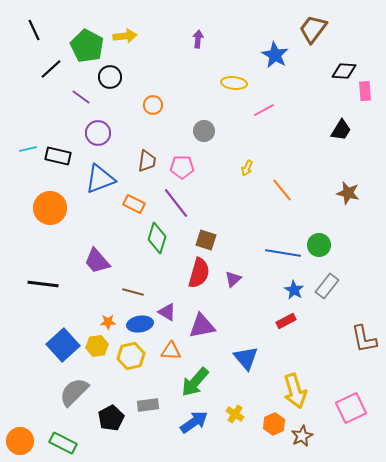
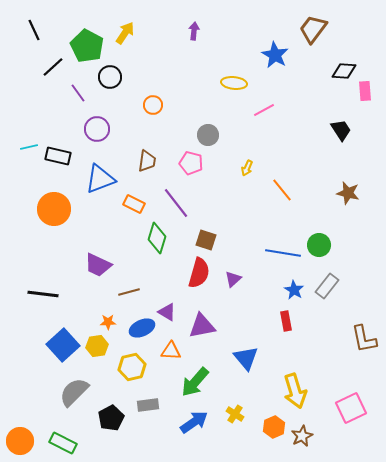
yellow arrow at (125, 36): moved 3 px up; rotated 50 degrees counterclockwise
purple arrow at (198, 39): moved 4 px left, 8 px up
black line at (51, 69): moved 2 px right, 2 px up
purple line at (81, 97): moved 3 px left, 4 px up; rotated 18 degrees clockwise
black trapezoid at (341, 130): rotated 65 degrees counterclockwise
gray circle at (204, 131): moved 4 px right, 4 px down
purple circle at (98, 133): moved 1 px left, 4 px up
cyan line at (28, 149): moved 1 px right, 2 px up
pink pentagon at (182, 167): moved 9 px right, 4 px up; rotated 15 degrees clockwise
orange circle at (50, 208): moved 4 px right, 1 px down
purple trapezoid at (97, 261): moved 1 px right, 4 px down; rotated 24 degrees counterclockwise
black line at (43, 284): moved 10 px down
brown line at (133, 292): moved 4 px left; rotated 30 degrees counterclockwise
red rectangle at (286, 321): rotated 72 degrees counterclockwise
blue ellipse at (140, 324): moved 2 px right, 4 px down; rotated 15 degrees counterclockwise
yellow hexagon at (131, 356): moved 1 px right, 11 px down
orange hexagon at (274, 424): moved 3 px down
